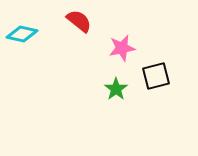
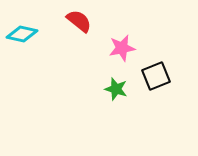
black square: rotated 8 degrees counterclockwise
green star: rotated 20 degrees counterclockwise
